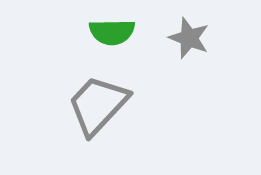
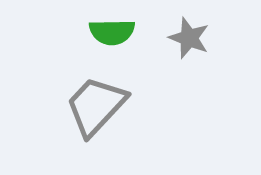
gray trapezoid: moved 2 px left, 1 px down
